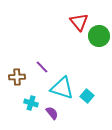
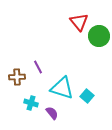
purple line: moved 4 px left; rotated 16 degrees clockwise
